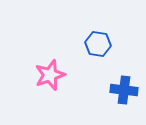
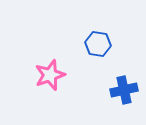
blue cross: rotated 20 degrees counterclockwise
